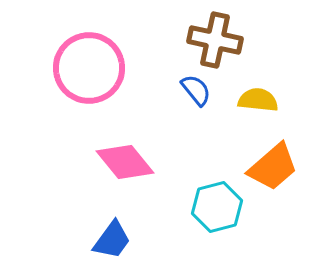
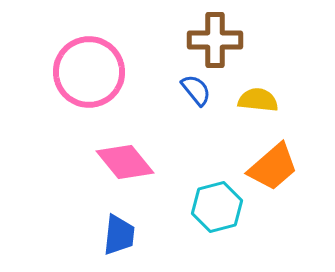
brown cross: rotated 12 degrees counterclockwise
pink circle: moved 4 px down
blue trapezoid: moved 7 px right, 5 px up; rotated 30 degrees counterclockwise
